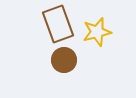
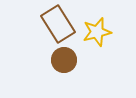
brown rectangle: rotated 12 degrees counterclockwise
